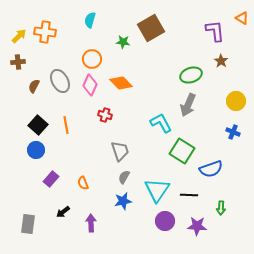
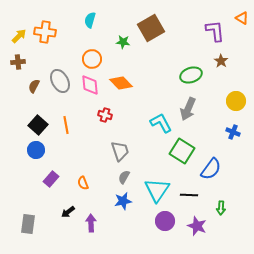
pink diamond: rotated 30 degrees counterclockwise
gray arrow: moved 4 px down
blue semicircle: rotated 35 degrees counterclockwise
black arrow: moved 5 px right
purple star: rotated 18 degrees clockwise
